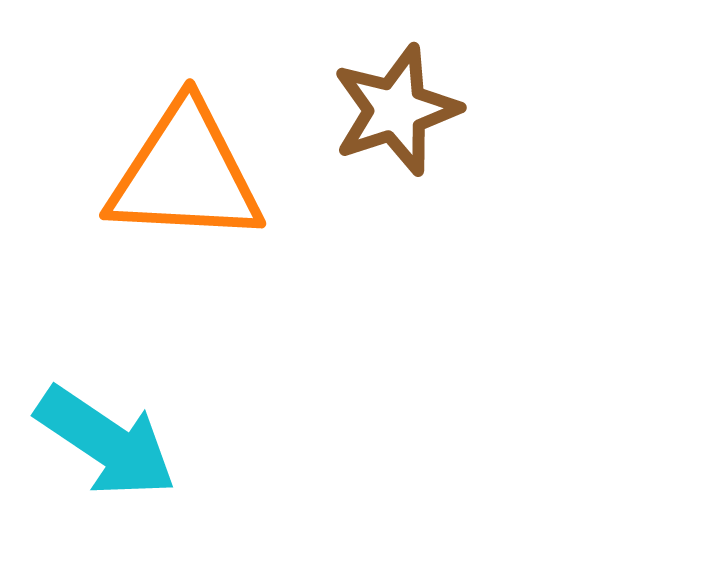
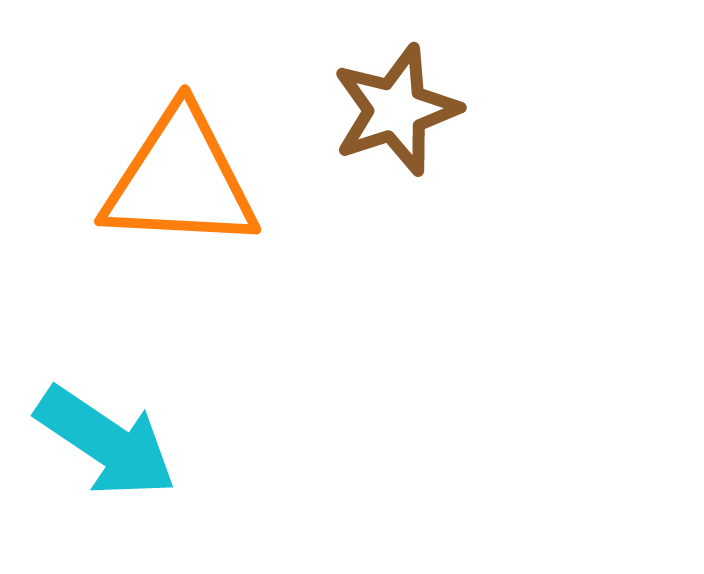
orange triangle: moved 5 px left, 6 px down
